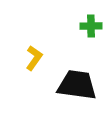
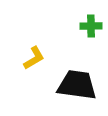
yellow L-shape: rotated 25 degrees clockwise
